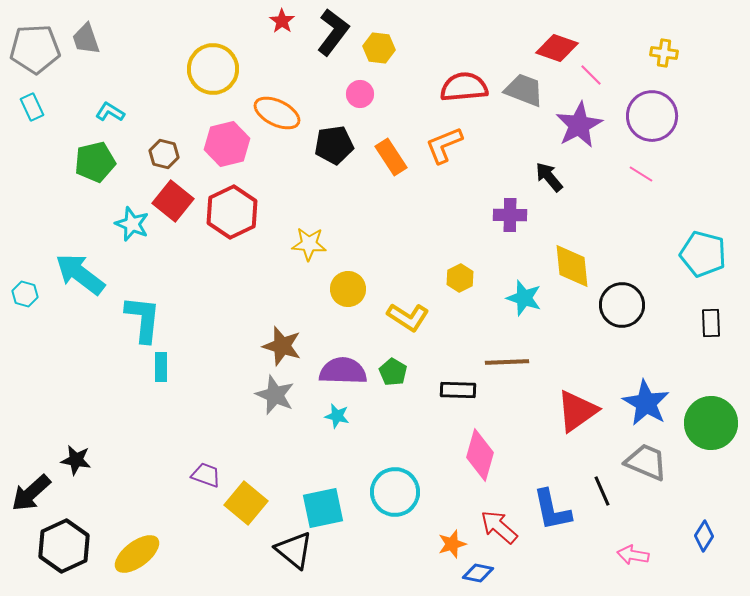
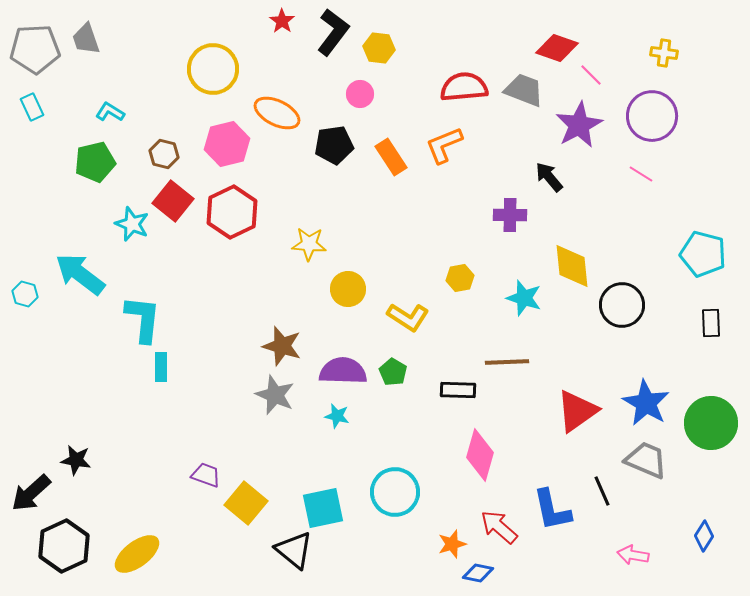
yellow hexagon at (460, 278): rotated 16 degrees clockwise
gray trapezoid at (646, 462): moved 2 px up
